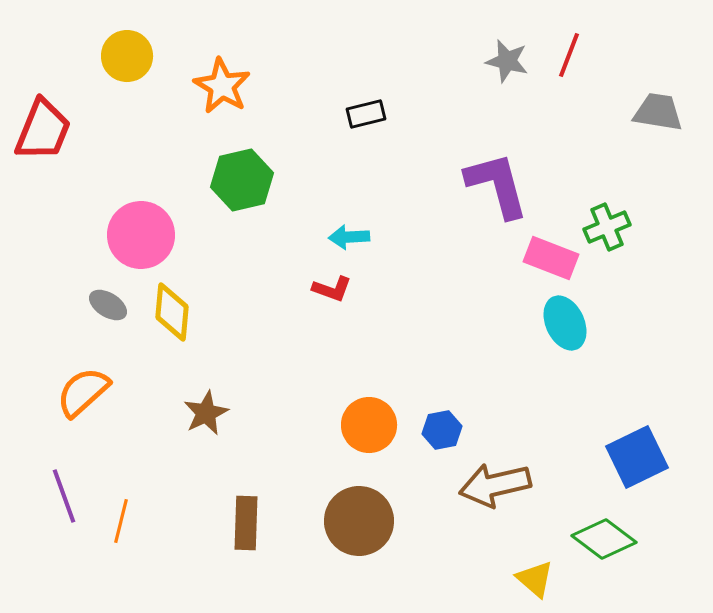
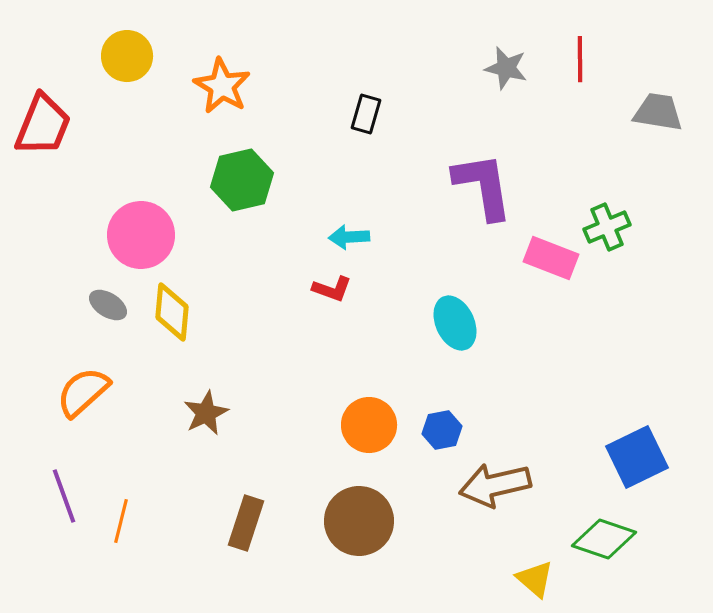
red line: moved 11 px right, 4 px down; rotated 21 degrees counterclockwise
gray star: moved 1 px left, 7 px down
black rectangle: rotated 60 degrees counterclockwise
red trapezoid: moved 5 px up
purple L-shape: moved 14 px left, 1 px down; rotated 6 degrees clockwise
cyan ellipse: moved 110 px left
brown rectangle: rotated 16 degrees clockwise
green diamond: rotated 18 degrees counterclockwise
